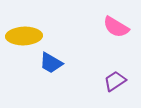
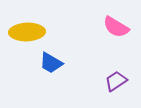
yellow ellipse: moved 3 px right, 4 px up
purple trapezoid: moved 1 px right
